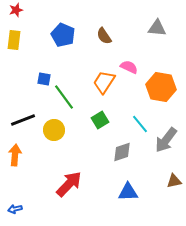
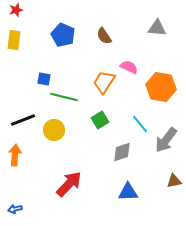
green line: rotated 40 degrees counterclockwise
